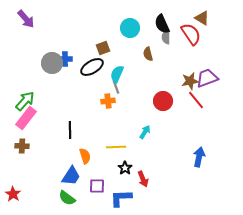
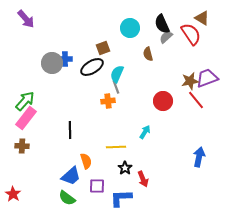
gray semicircle: rotated 48 degrees clockwise
orange semicircle: moved 1 px right, 5 px down
blue trapezoid: rotated 15 degrees clockwise
